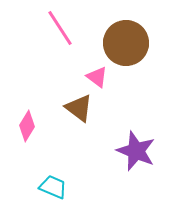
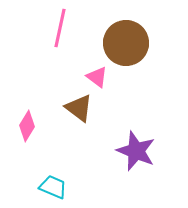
pink line: rotated 45 degrees clockwise
